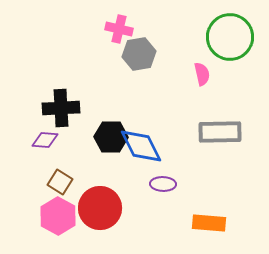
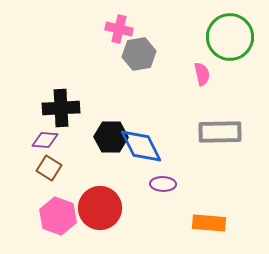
brown square: moved 11 px left, 14 px up
pink hexagon: rotated 9 degrees counterclockwise
